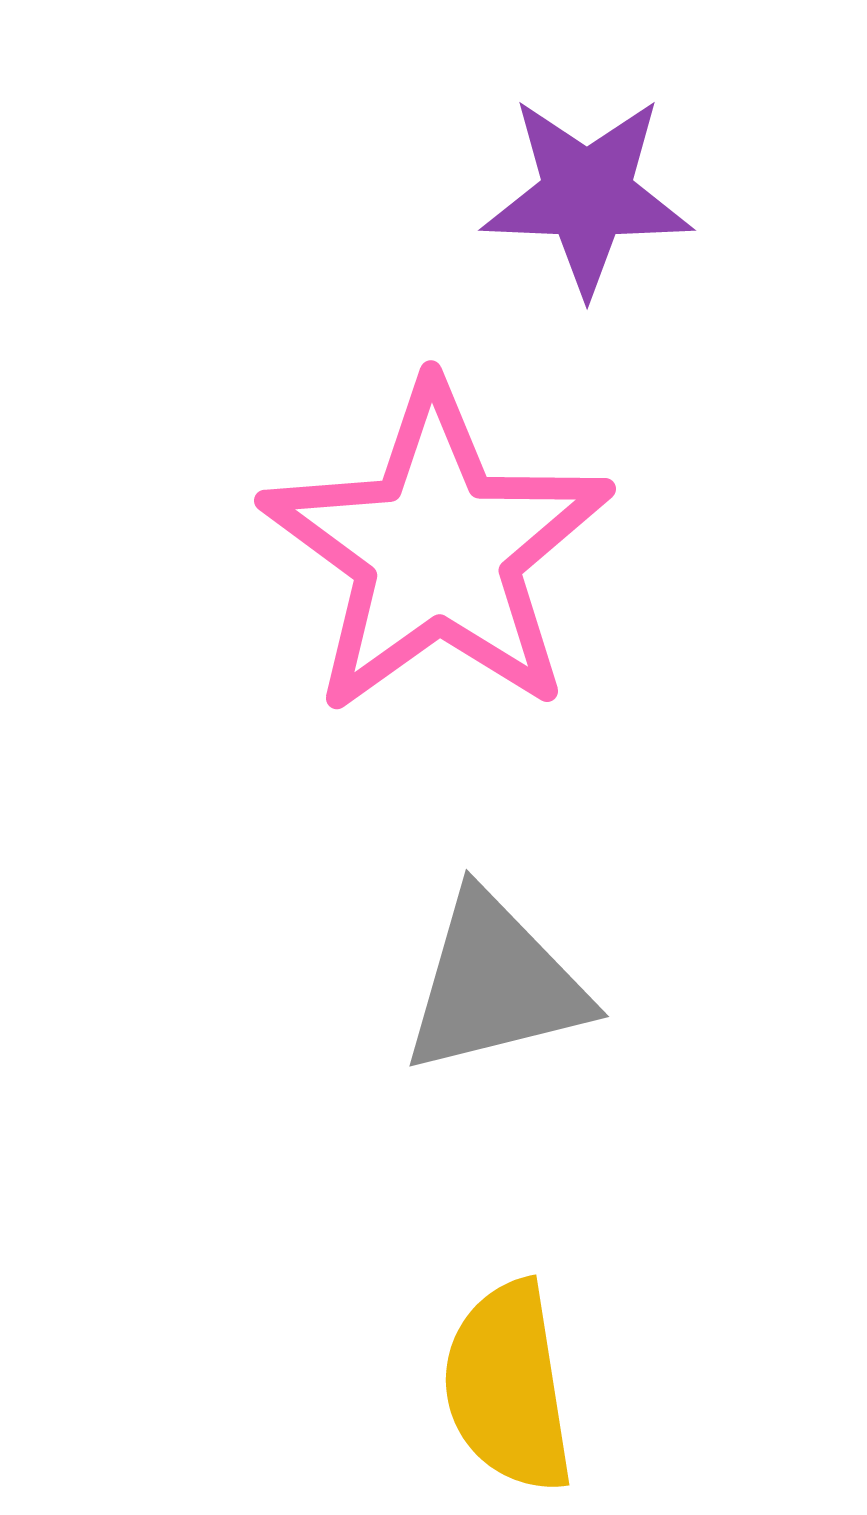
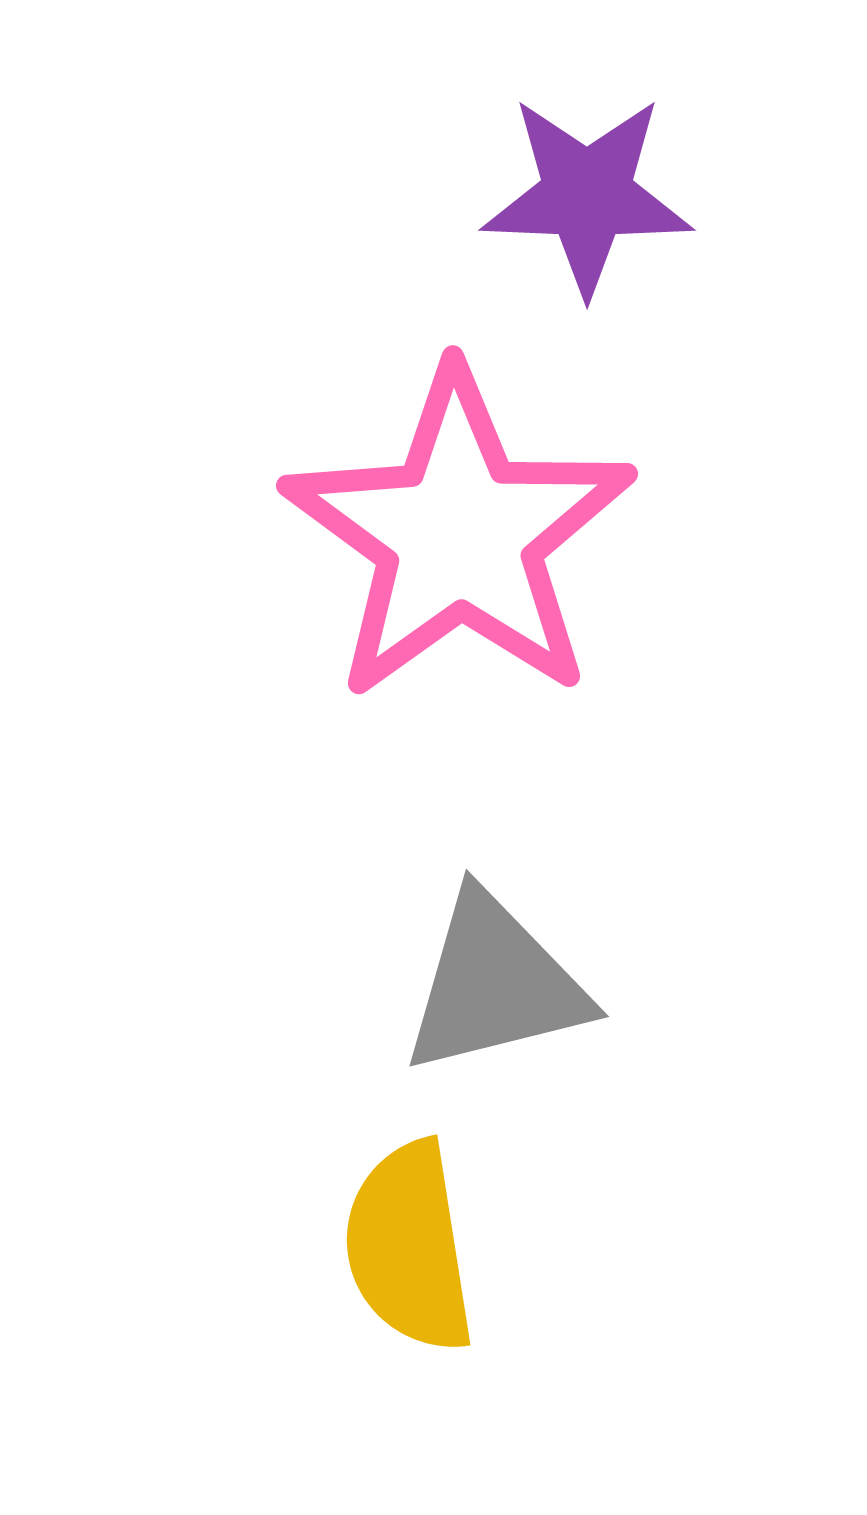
pink star: moved 22 px right, 15 px up
yellow semicircle: moved 99 px left, 140 px up
